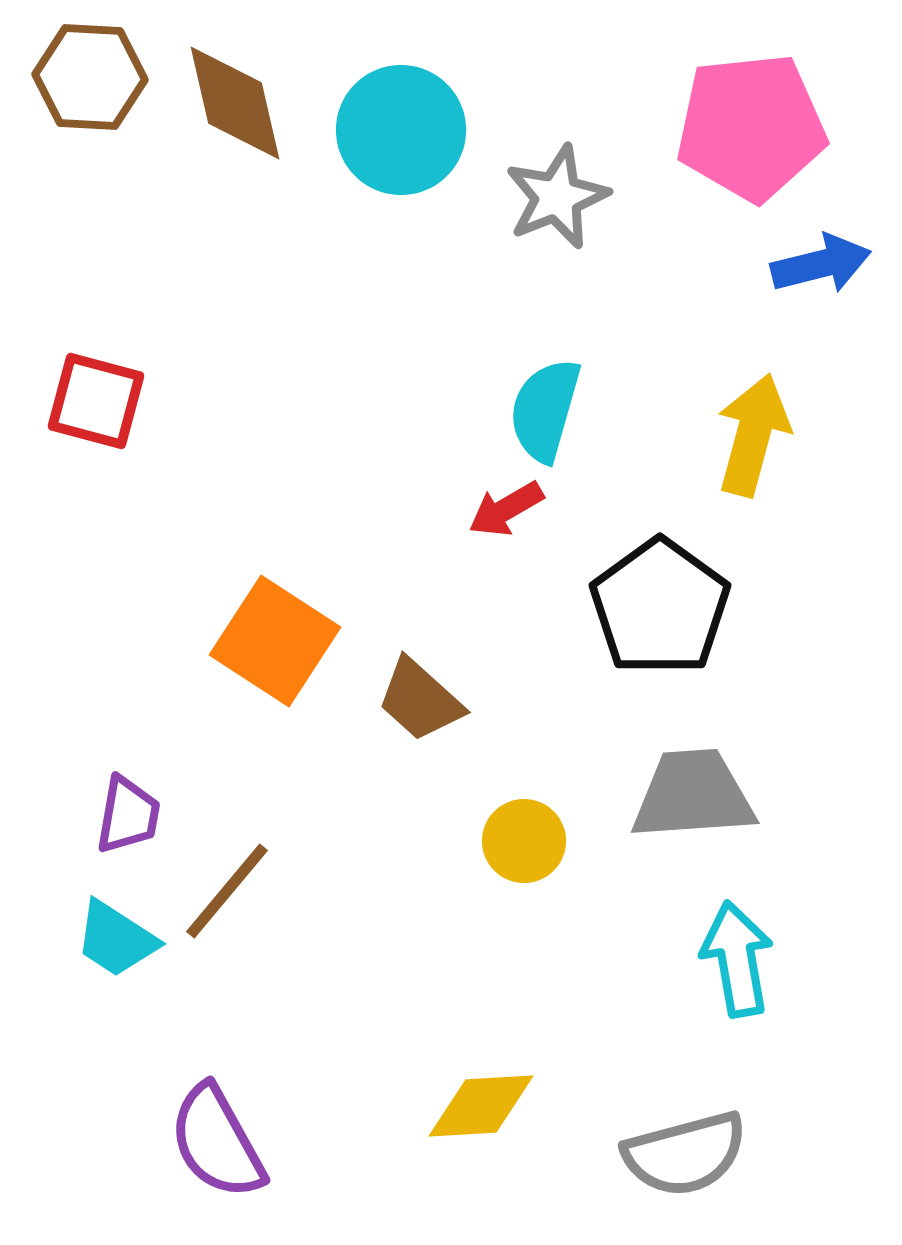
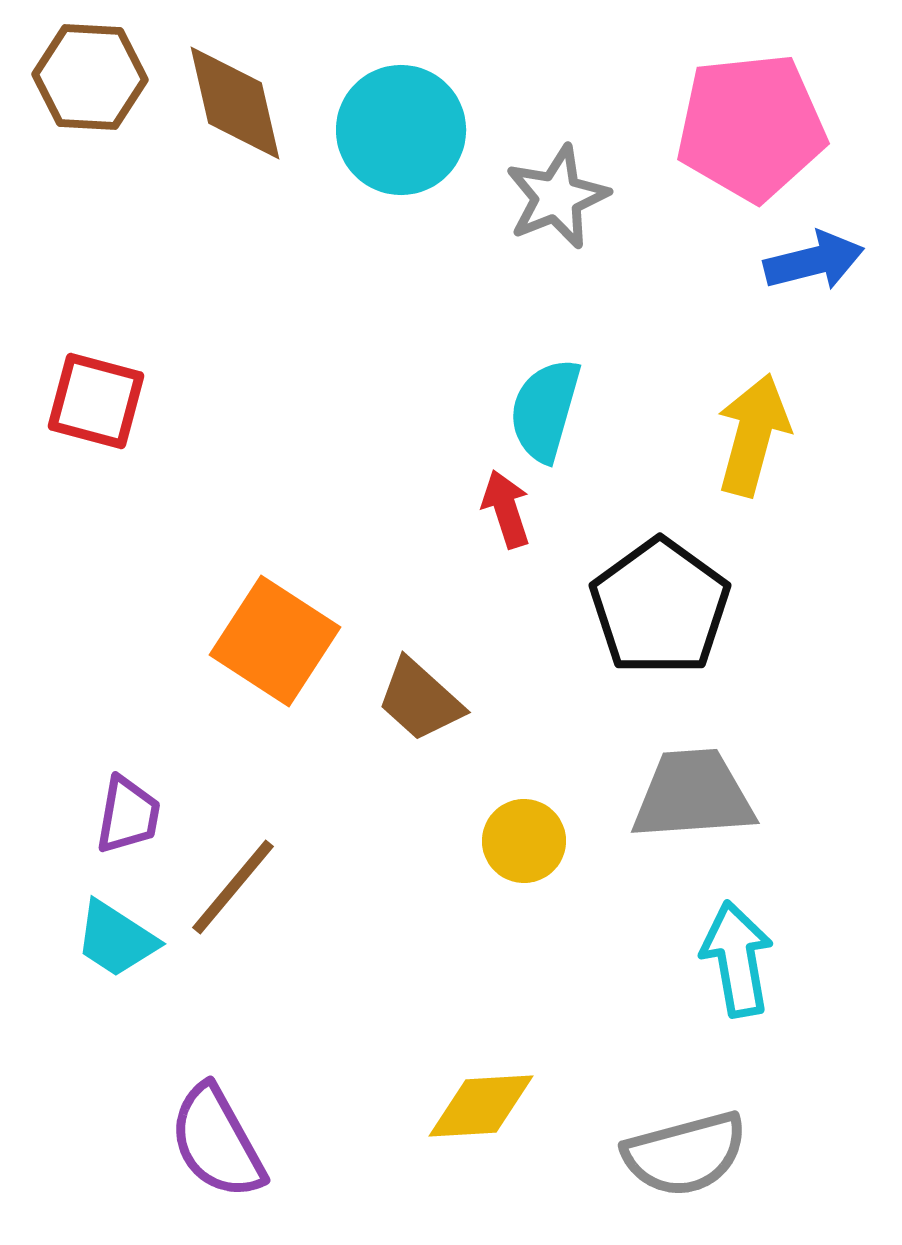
blue arrow: moved 7 px left, 3 px up
red arrow: rotated 102 degrees clockwise
brown line: moved 6 px right, 4 px up
